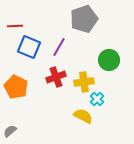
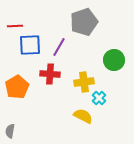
gray pentagon: moved 3 px down
blue square: moved 1 px right, 2 px up; rotated 25 degrees counterclockwise
green circle: moved 5 px right
red cross: moved 6 px left, 3 px up; rotated 24 degrees clockwise
orange pentagon: moved 1 px right; rotated 15 degrees clockwise
cyan cross: moved 2 px right, 1 px up
gray semicircle: rotated 40 degrees counterclockwise
